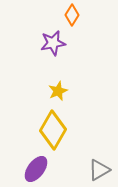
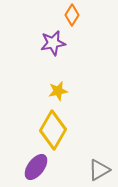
yellow star: rotated 12 degrees clockwise
purple ellipse: moved 2 px up
